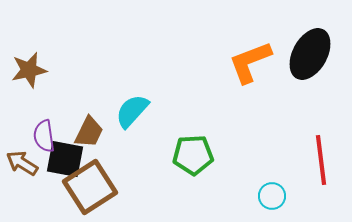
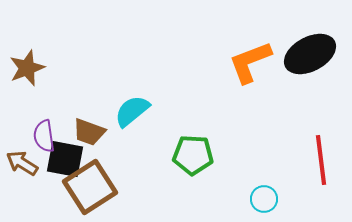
black ellipse: rotated 33 degrees clockwise
brown star: moved 2 px left, 2 px up; rotated 9 degrees counterclockwise
cyan semicircle: rotated 9 degrees clockwise
brown trapezoid: rotated 84 degrees clockwise
green pentagon: rotated 6 degrees clockwise
cyan circle: moved 8 px left, 3 px down
